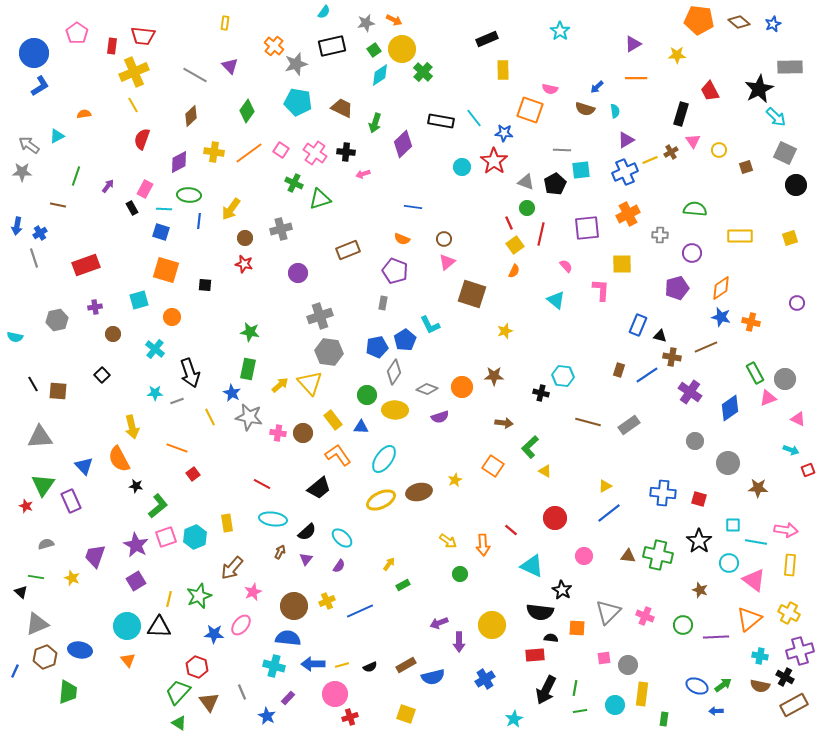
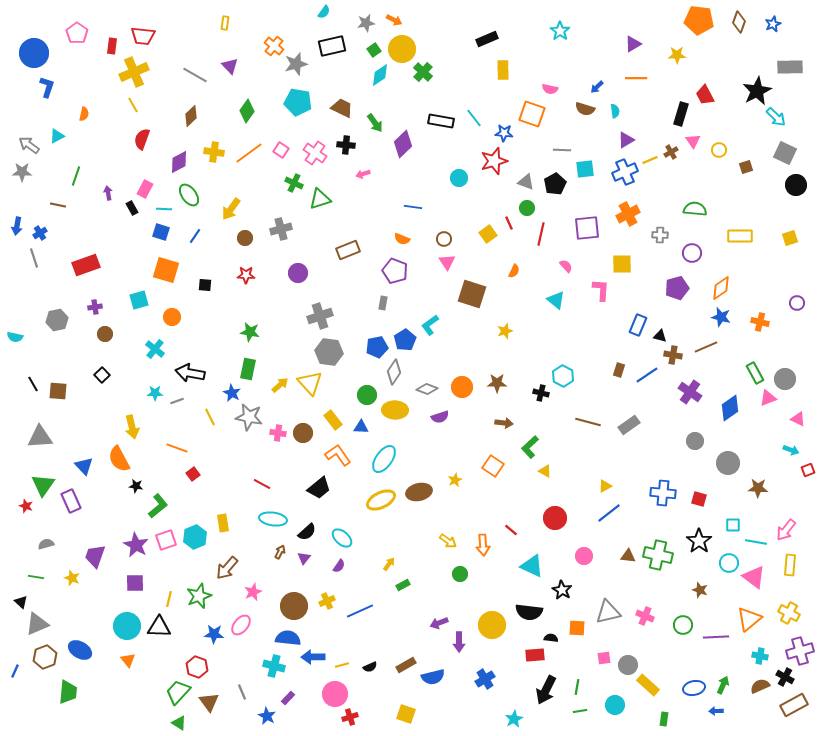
brown diamond at (739, 22): rotated 70 degrees clockwise
blue L-shape at (40, 86): moved 7 px right, 1 px down; rotated 40 degrees counterclockwise
black star at (759, 89): moved 2 px left, 2 px down
red trapezoid at (710, 91): moved 5 px left, 4 px down
orange square at (530, 110): moved 2 px right, 4 px down
orange semicircle at (84, 114): rotated 112 degrees clockwise
green arrow at (375, 123): rotated 54 degrees counterclockwise
black cross at (346, 152): moved 7 px up
red star at (494, 161): rotated 20 degrees clockwise
cyan circle at (462, 167): moved 3 px left, 11 px down
cyan square at (581, 170): moved 4 px right, 1 px up
purple arrow at (108, 186): moved 7 px down; rotated 48 degrees counterclockwise
green ellipse at (189, 195): rotated 50 degrees clockwise
blue line at (199, 221): moved 4 px left, 15 px down; rotated 28 degrees clockwise
yellow square at (515, 245): moved 27 px left, 11 px up
pink triangle at (447, 262): rotated 24 degrees counterclockwise
red star at (244, 264): moved 2 px right, 11 px down; rotated 12 degrees counterclockwise
orange cross at (751, 322): moved 9 px right
cyan L-shape at (430, 325): rotated 80 degrees clockwise
brown circle at (113, 334): moved 8 px left
brown cross at (672, 357): moved 1 px right, 2 px up
black arrow at (190, 373): rotated 120 degrees clockwise
brown star at (494, 376): moved 3 px right, 7 px down
cyan hexagon at (563, 376): rotated 20 degrees clockwise
yellow rectangle at (227, 523): moved 4 px left
pink arrow at (786, 530): rotated 120 degrees clockwise
pink square at (166, 537): moved 3 px down
purple triangle at (306, 559): moved 2 px left, 1 px up
brown arrow at (232, 568): moved 5 px left
pink triangle at (754, 580): moved 3 px up
purple square at (136, 581): moved 1 px left, 2 px down; rotated 30 degrees clockwise
black triangle at (21, 592): moved 10 px down
black semicircle at (540, 612): moved 11 px left
gray triangle at (608, 612): rotated 32 degrees clockwise
blue ellipse at (80, 650): rotated 20 degrees clockwise
blue arrow at (313, 664): moved 7 px up
green arrow at (723, 685): rotated 30 degrees counterclockwise
blue ellipse at (697, 686): moved 3 px left, 2 px down; rotated 35 degrees counterclockwise
brown semicircle at (760, 686): rotated 144 degrees clockwise
green line at (575, 688): moved 2 px right, 1 px up
yellow rectangle at (642, 694): moved 6 px right, 9 px up; rotated 55 degrees counterclockwise
